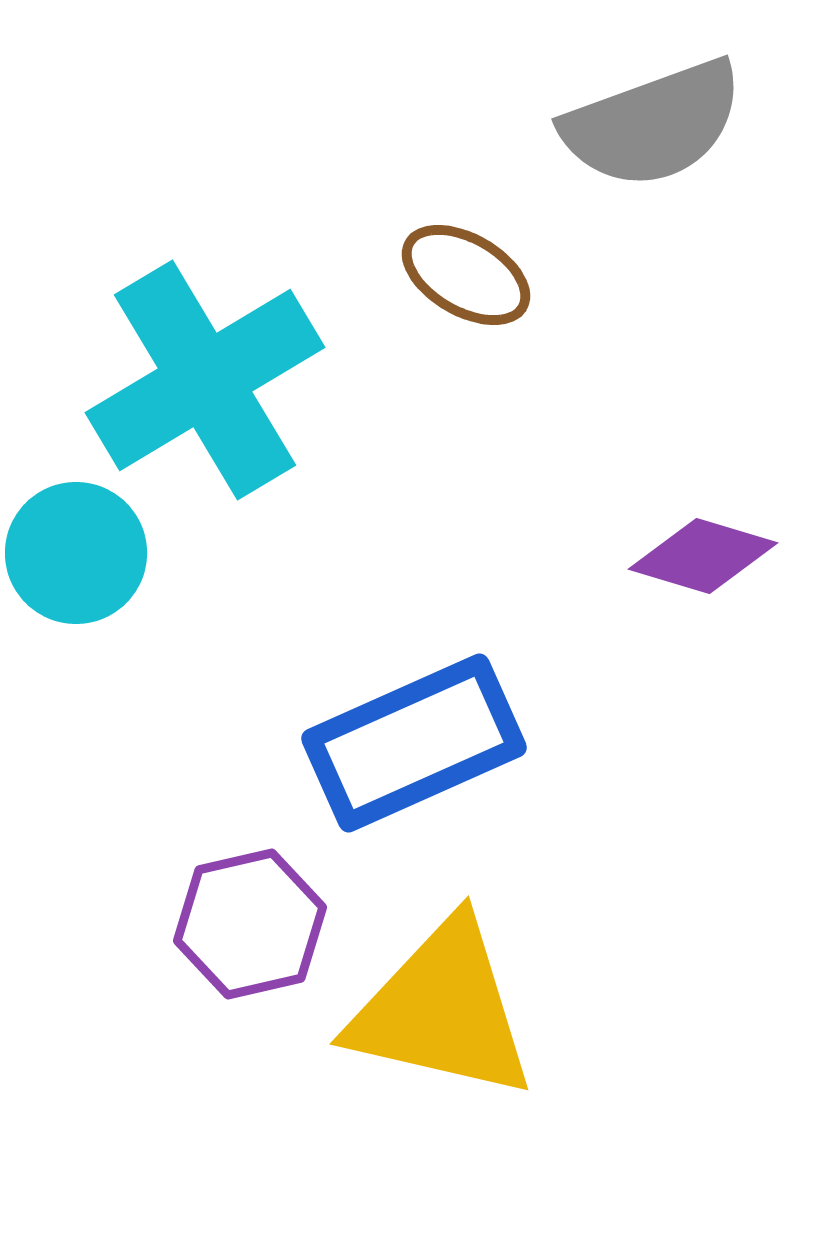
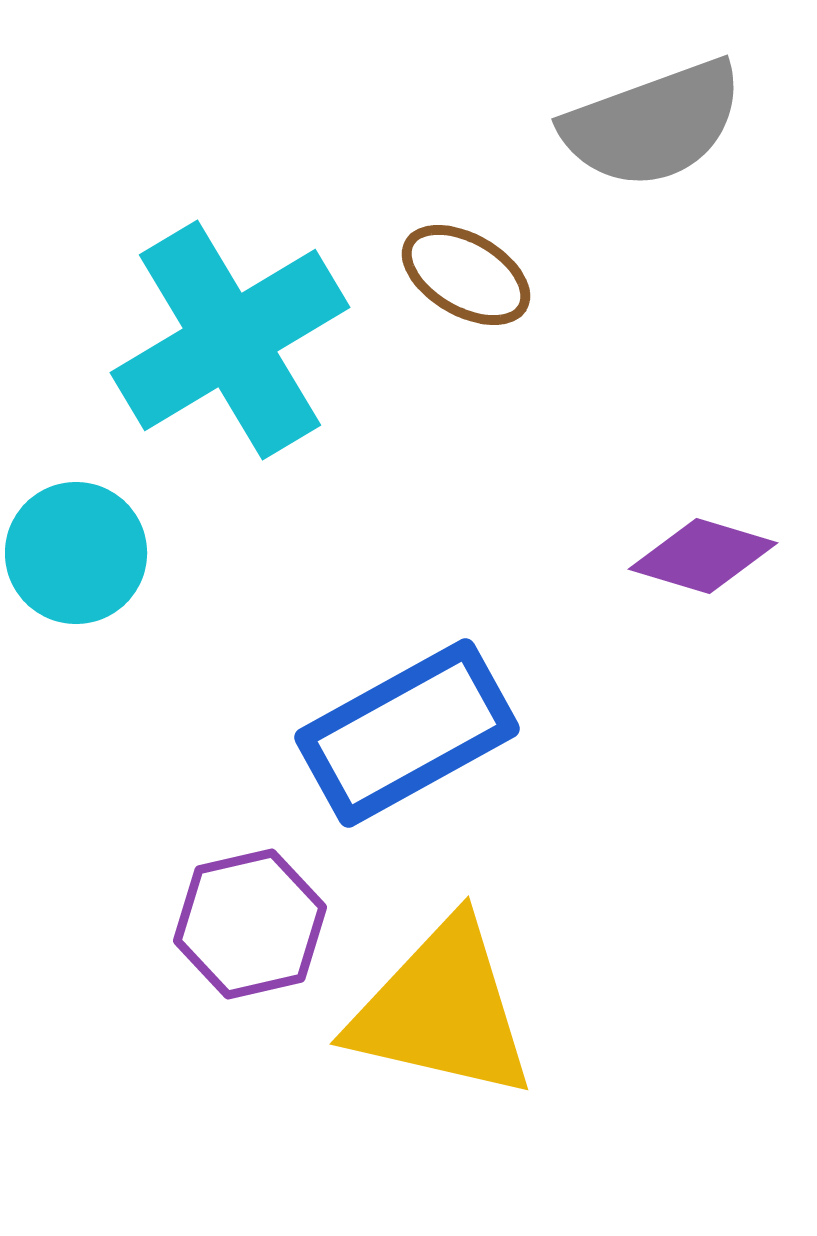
cyan cross: moved 25 px right, 40 px up
blue rectangle: moved 7 px left, 10 px up; rotated 5 degrees counterclockwise
